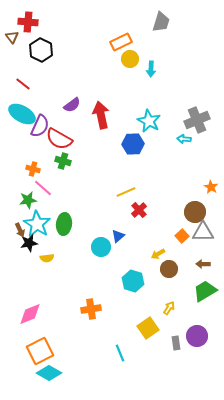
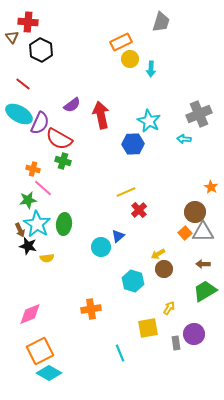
cyan ellipse at (22, 114): moved 3 px left
gray cross at (197, 120): moved 2 px right, 6 px up
purple semicircle at (40, 126): moved 3 px up
orange square at (182, 236): moved 3 px right, 3 px up
black star at (29, 243): moved 1 px left, 3 px down; rotated 24 degrees clockwise
brown circle at (169, 269): moved 5 px left
yellow square at (148, 328): rotated 25 degrees clockwise
purple circle at (197, 336): moved 3 px left, 2 px up
